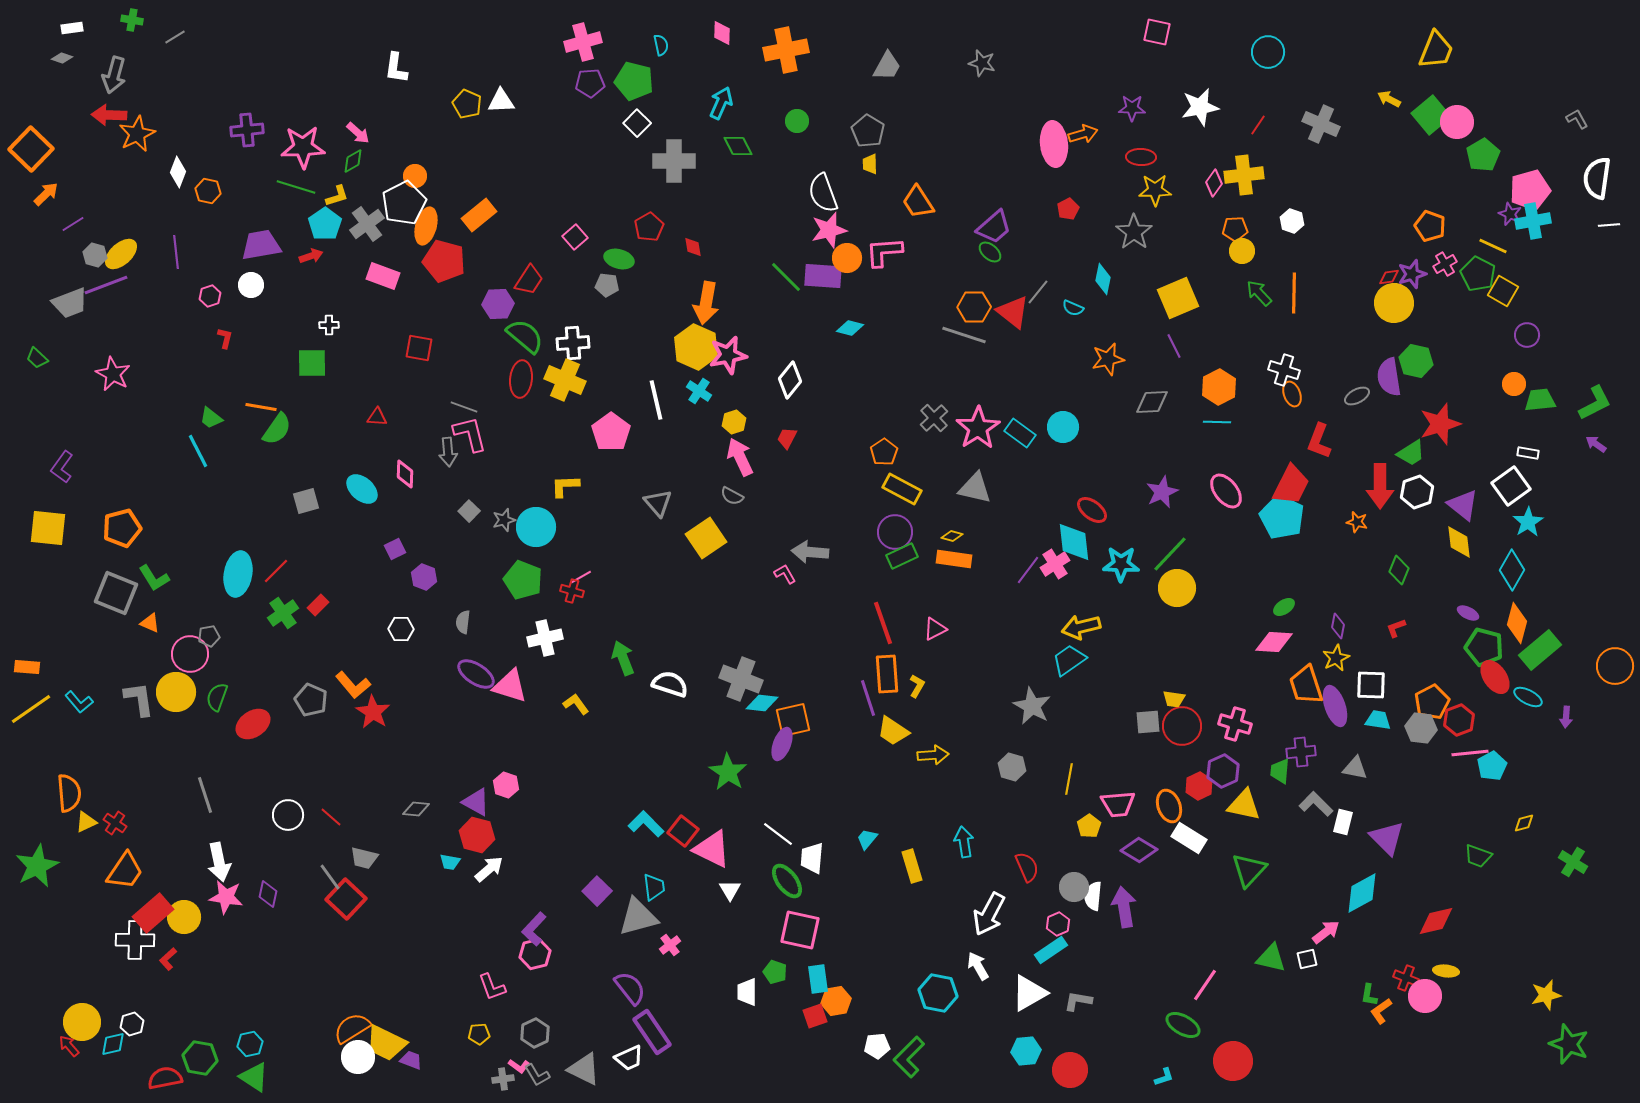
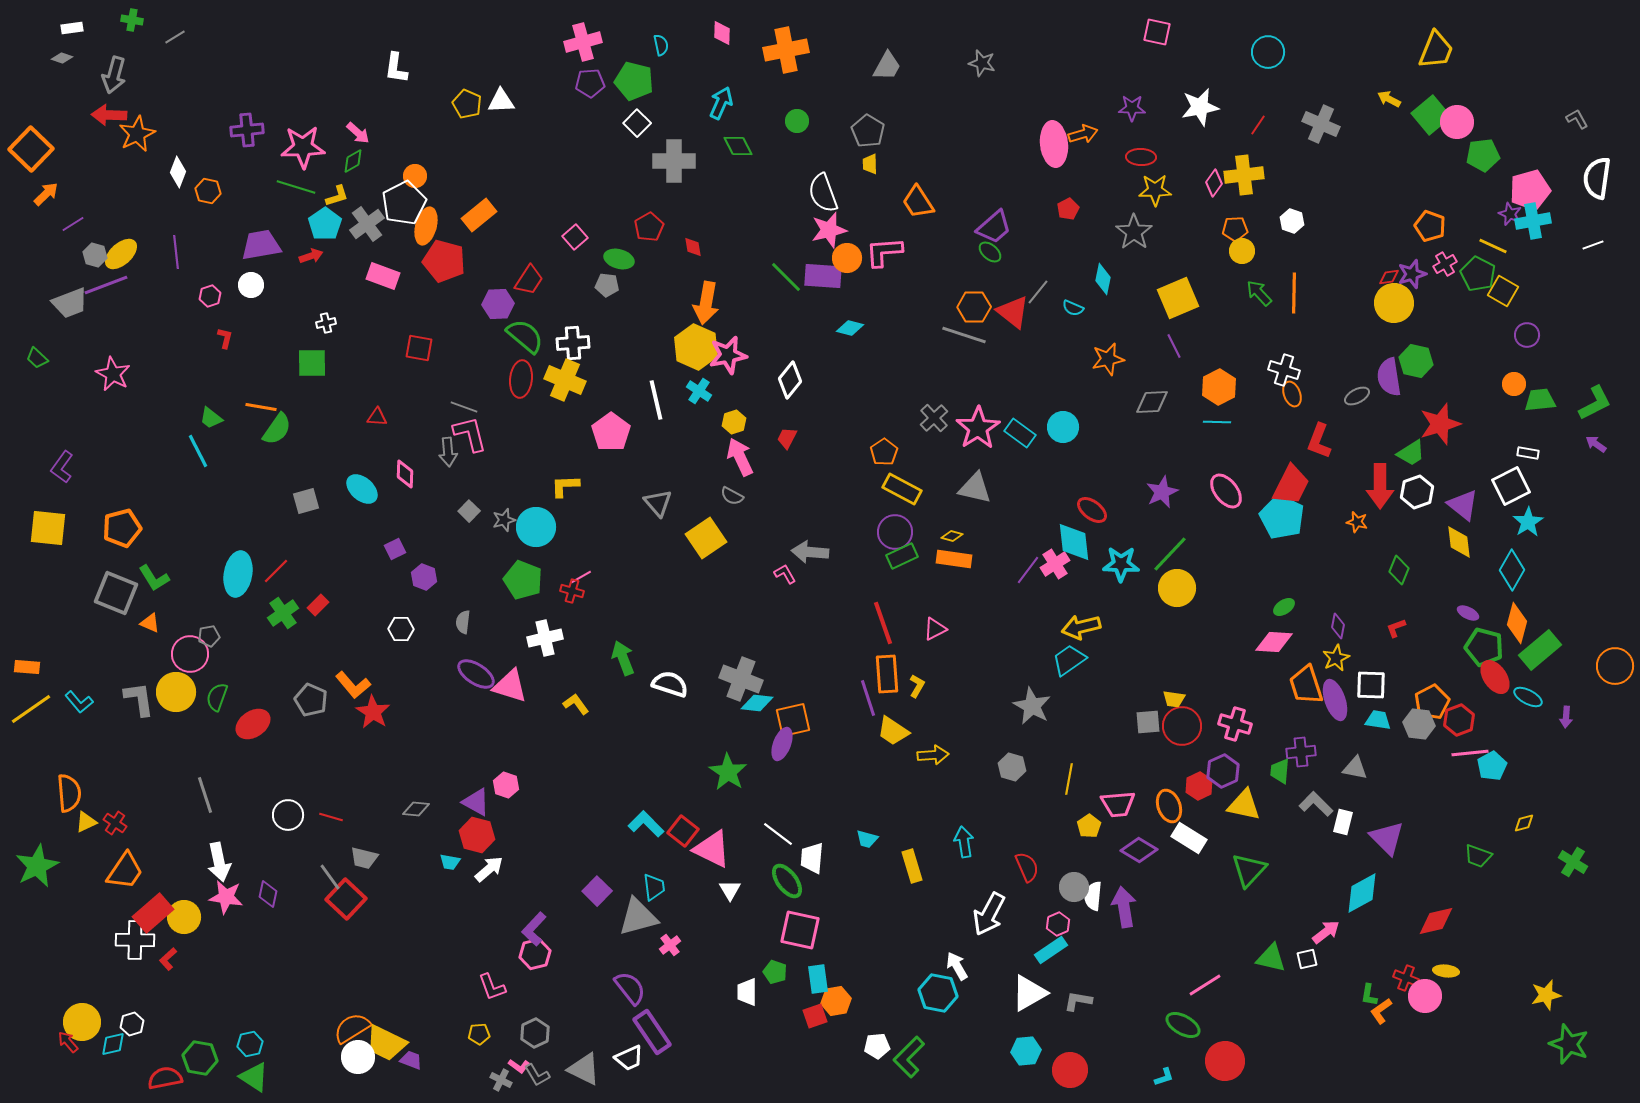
green pentagon at (1483, 155): rotated 24 degrees clockwise
white line at (1609, 225): moved 16 px left, 20 px down; rotated 15 degrees counterclockwise
white cross at (329, 325): moved 3 px left, 2 px up; rotated 12 degrees counterclockwise
white square at (1511, 486): rotated 9 degrees clockwise
cyan diamond at (762, 703): moved 5 px left
purple ellipse at (1335, 706): moved 6 px up
gray hexagon at (1421, 728): moved 2 px left, 4 px up
red line at (331, 817): rotated 25 degrees counterclockwise
cyan trapezoid at (867, 839): rotated 115 degrees counterclockwise
white arrow at (978, 966): moved 21 px left
pink line at (1205, 985): rotated 24 degrees clockwise
red arrow at (69, 1046): moved 1 px left, 4 px up
red circle at (1233, 1061): moved 8 px left
gray cross at (503, 1079): moved 2 px left, 1 px down; rotated 35 degrees clockwise
